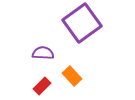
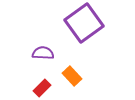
purple square: moved 2 px right
red rectangle: moved 2 px down
